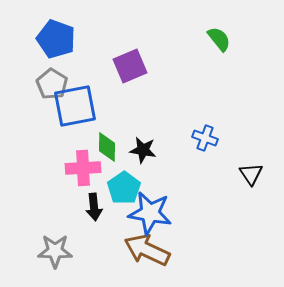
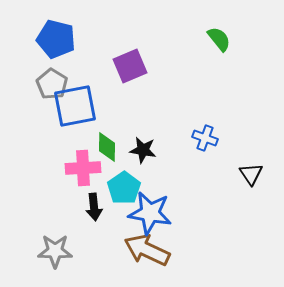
blue pentagon: rotated 6 degrees counterclockwise
